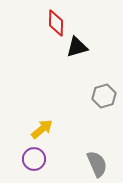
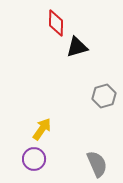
yellow arrow: rotated 15 degrees counterclockwise
